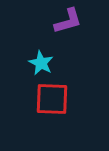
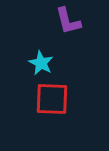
purple L-shape: rotated 92 degrees clockwise
